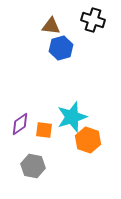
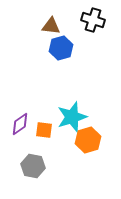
orange hexagon: rotated 25 degrees clockwise
